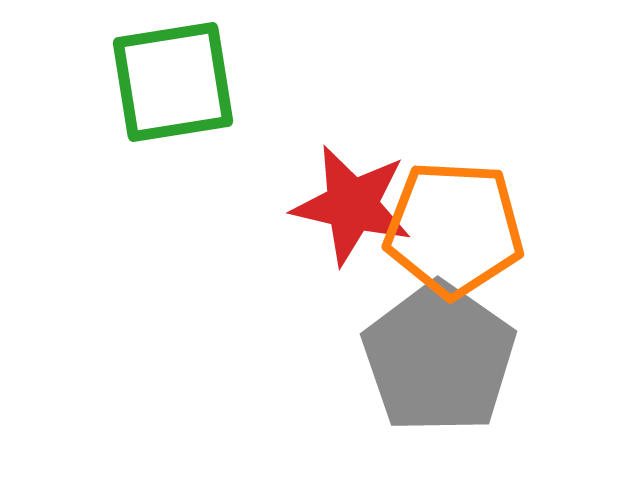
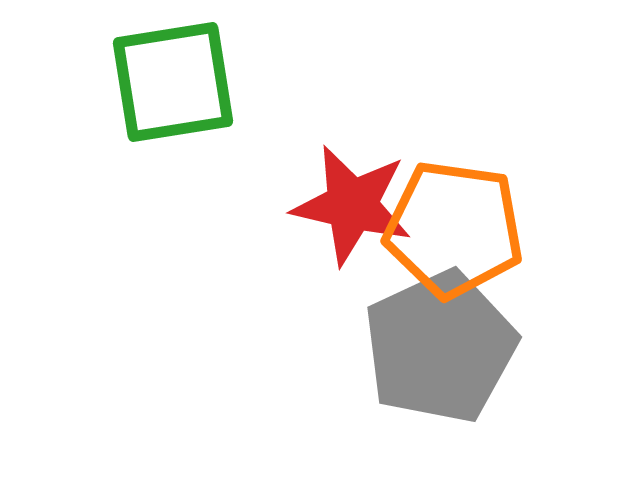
orange pentagon: rotated 5 degrees clockwise
gray pentagon: moved 1 px right, 11 px up; rotated 12 degrees clockwise
